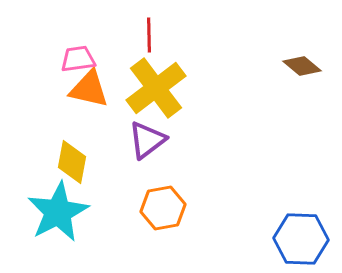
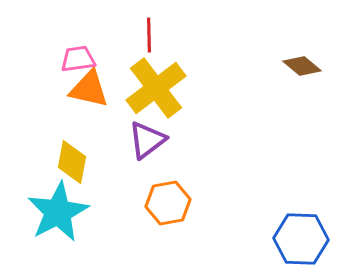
orange hexagon: moved 5 px right, 5 px up
